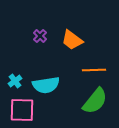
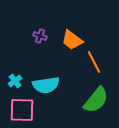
purple cross: rotated 24 degrees counterclockwise
orange line: moved 8 px up; rotated 65 degrees clockwise
green semicircle: moved 1 px right, 1 px up
